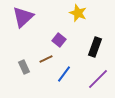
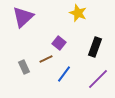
purple square: moved 3 px down
